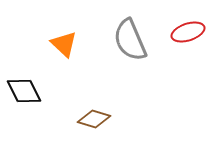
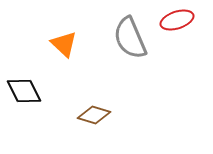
red ellipse: moved 11 px left, 12 px up
gray semicircle: moved 2 px up
brown diamond: moved 4 px up
